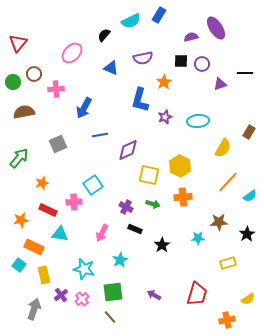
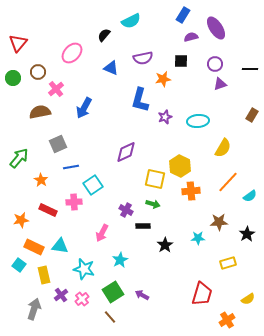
blue rectangle at (159, 15): moved 24 px right
purple circle at (202, 64): moved 13 px right
black line at (245, 73): moved 5 px right, 4 px up
brown circle at (34, 74): moved 4 px right, 2 px up
green circle at (13, 82): moved 4 px up
orange star at (164, 82): moved 1 px left, 3 px up; rotated 21 degrees clockwise
pink cross at (56, 89): rotated 35 degrees counterclockwise
brown semicircle at (24, 112): moved 16 px right
brown rectangle at (249, 132): moved 3 px right, 17 px up
blue line at (100, 135): moved 29 px left, 32 px down
purple diamond at (128, 150): moved 2 px left, 2 px down
yellow square at (149, 175): moved 6 px right, 4 px down
orange star at (42, 183): moved 1 px left, 3 px up; rotated 24 degrees counterclockwise
orange cross at (183, 197): moved 8 px right, 6 px up
purple cross at (126, 207): moved 3 px down
black rectangle at (135, 229): moved 8 px right, 3 px up; rotated 24 degrees counterclockwise
cyan triangle at (60, 234): moved 12 px down
black star at (162, 245): moved 3 px right
green square at (113, 292): rotated 25 degrees counterclockwise
red trapezoid at (197, 294): moved 5 px right
purple arrow at (154, 295): moved 12 px left
orange cross at (227, 320): rotated 21 degrees counterclockwise
